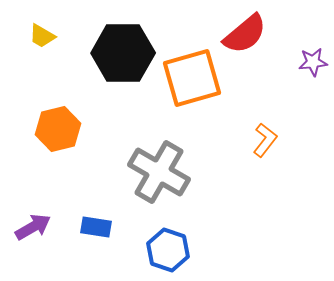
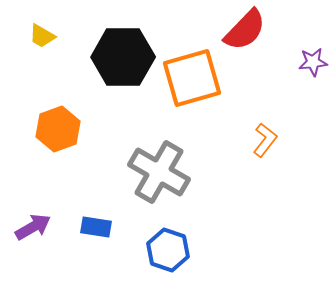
red semicircle: moved 4 px up; rotated 6 degrees counterclockwise
black hexagon: moved 4 px down
orange hexagon: rotated 6 degrees counterclockwise
